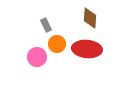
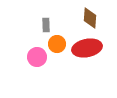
gray rectangle: rotated 24 degrees clockwise
red ellipse: moved 1 px up; rotated 16 degrees counterclockwise
